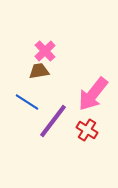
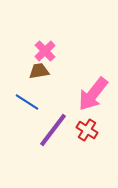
purple line: moved 9 px down
